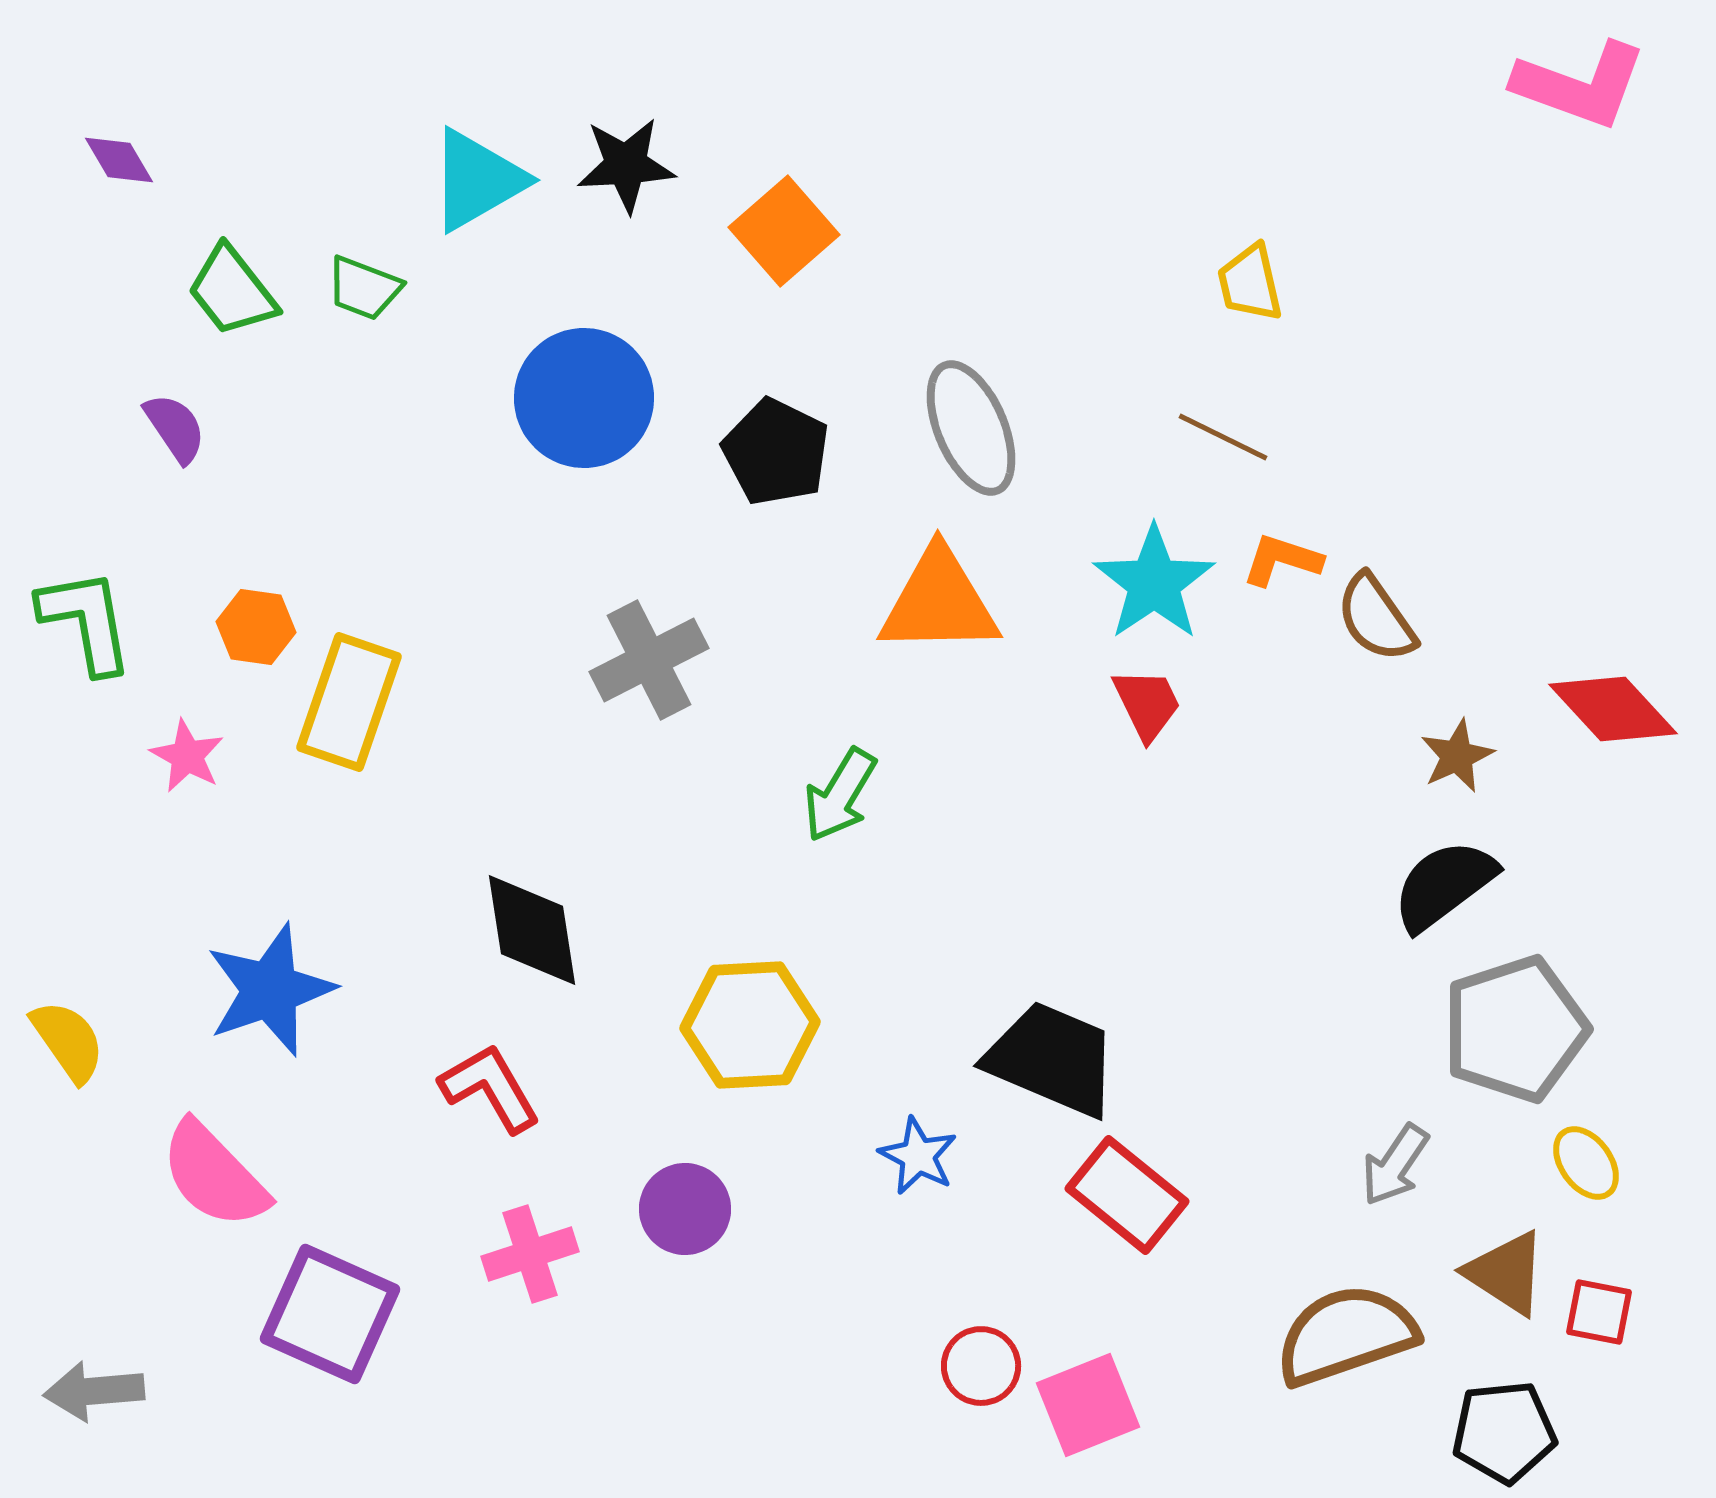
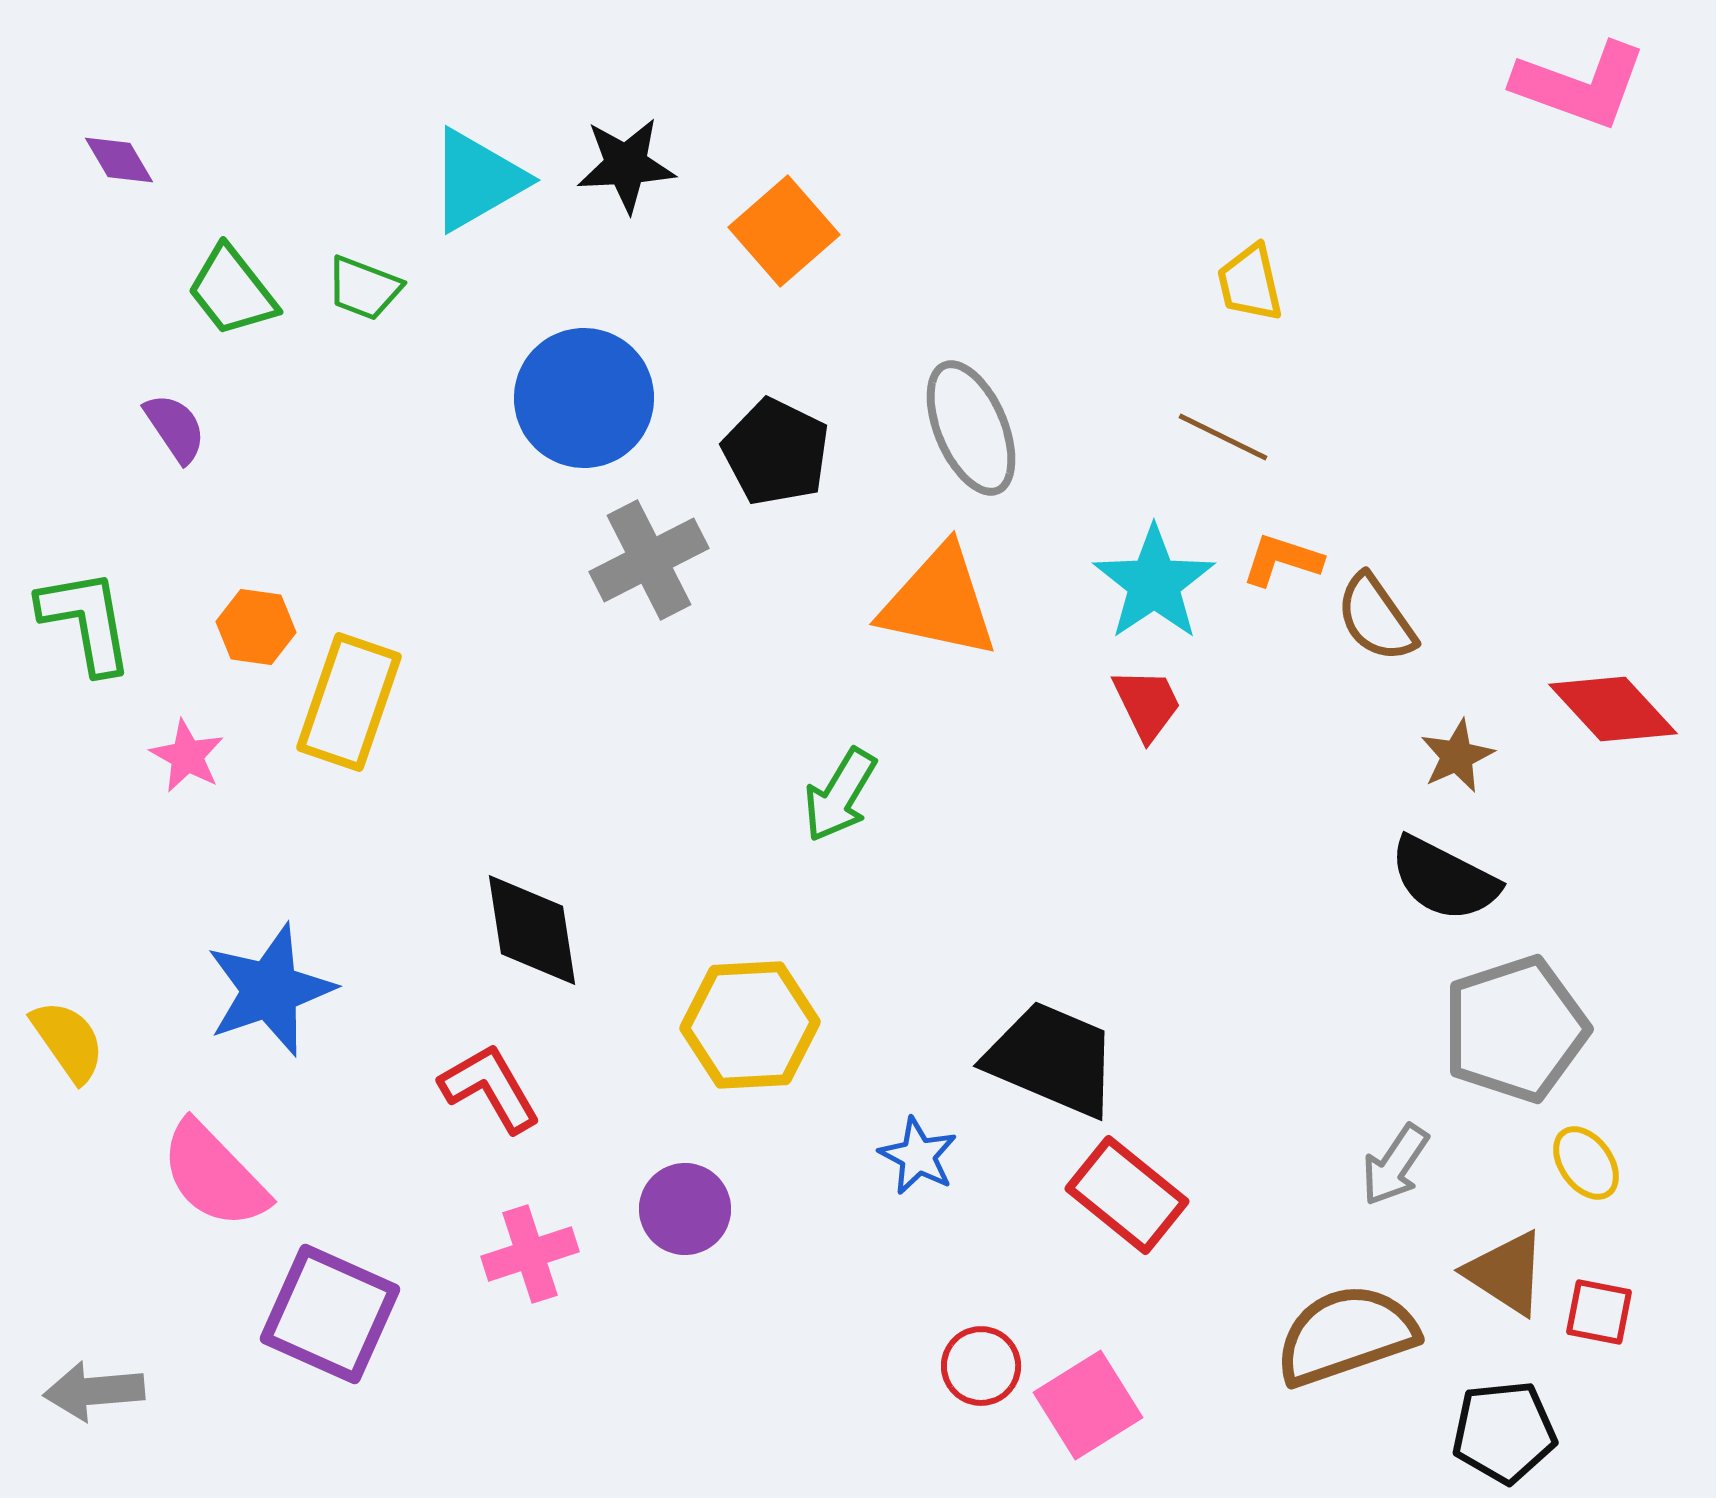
orange triangle at (939, 602): rotated 13 degrees clockwise
gray cross at (649, 660): moved 100 px up
black semicircle at (1444, 885): moved 6 px up; rotated 116 degrees counterclockwise
pink square at (1088, 1405): rotated 10 degrees counterclockwise
